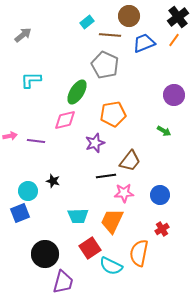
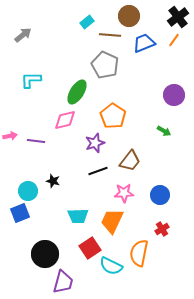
orange pentagon: moved 2 px down; rotated 30 degrees counterclockwise
black line: moved 8 px left, 5 px up; rotated 12 degrees counterclockwise
